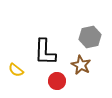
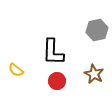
gray hexagon: moved 7 px right, 7 px up
black L-shape: moved 8 px right
brown star: moved 13 px right, 9 px down
